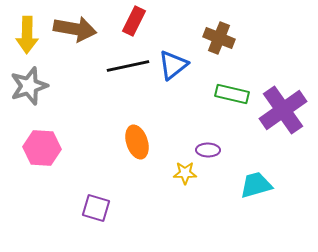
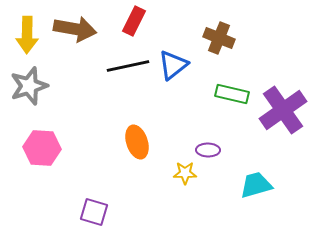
purple square: moved 2 px left, 4 px down
